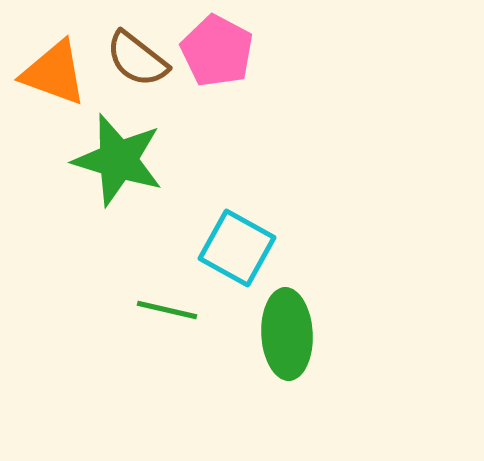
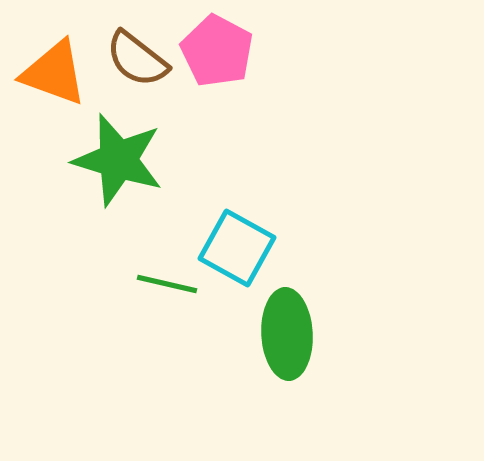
green line: moved 26 px up
